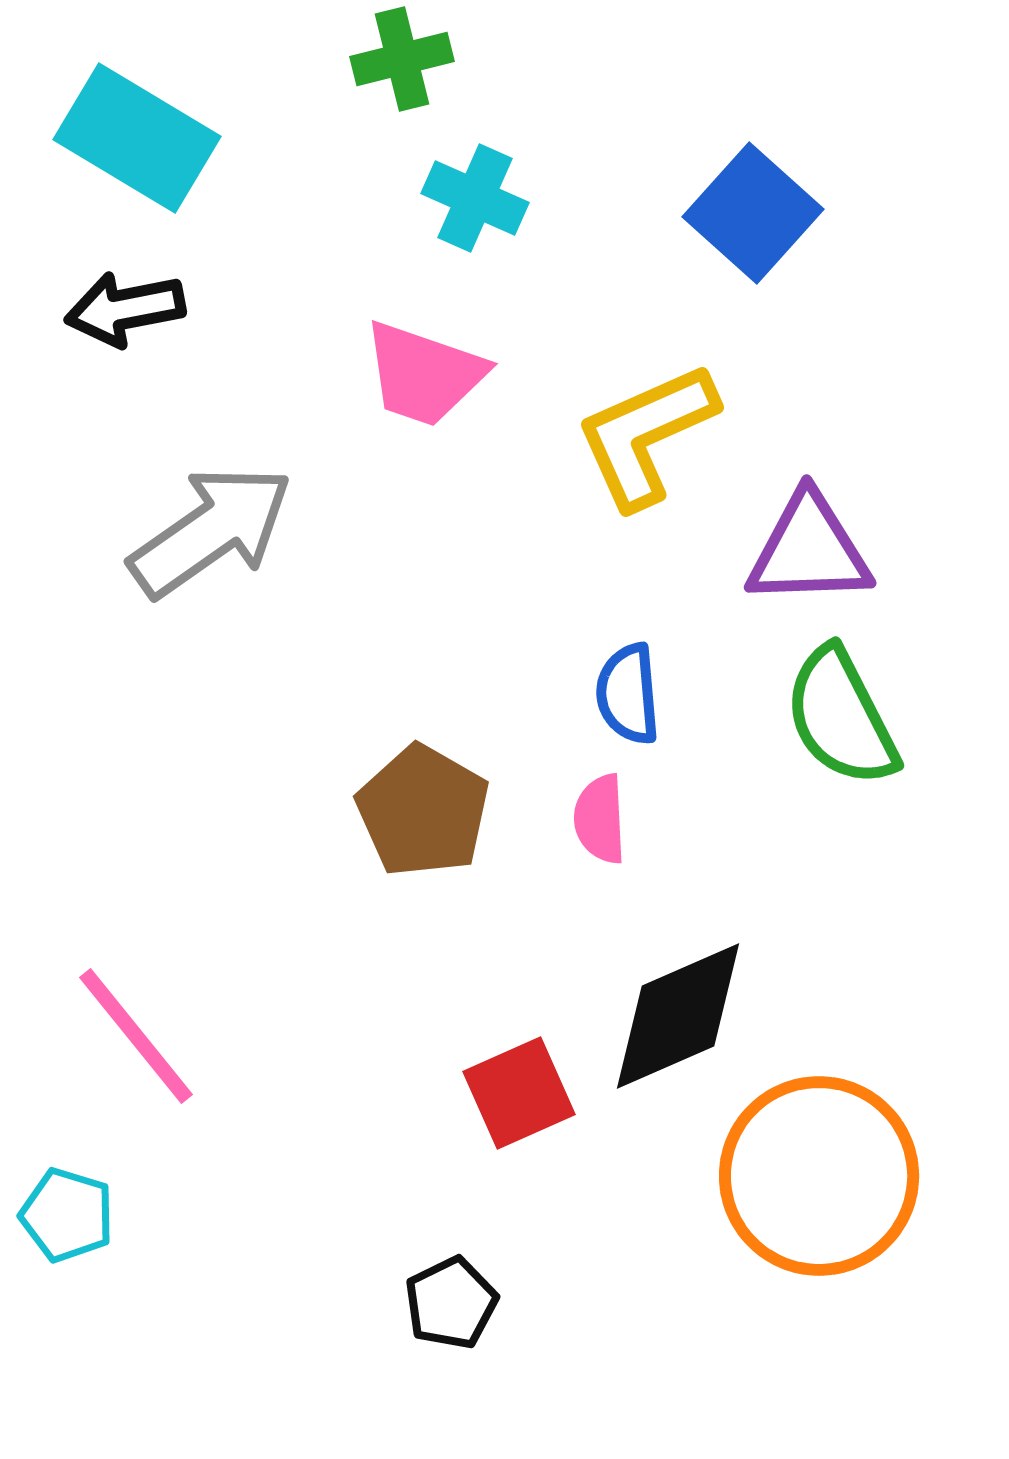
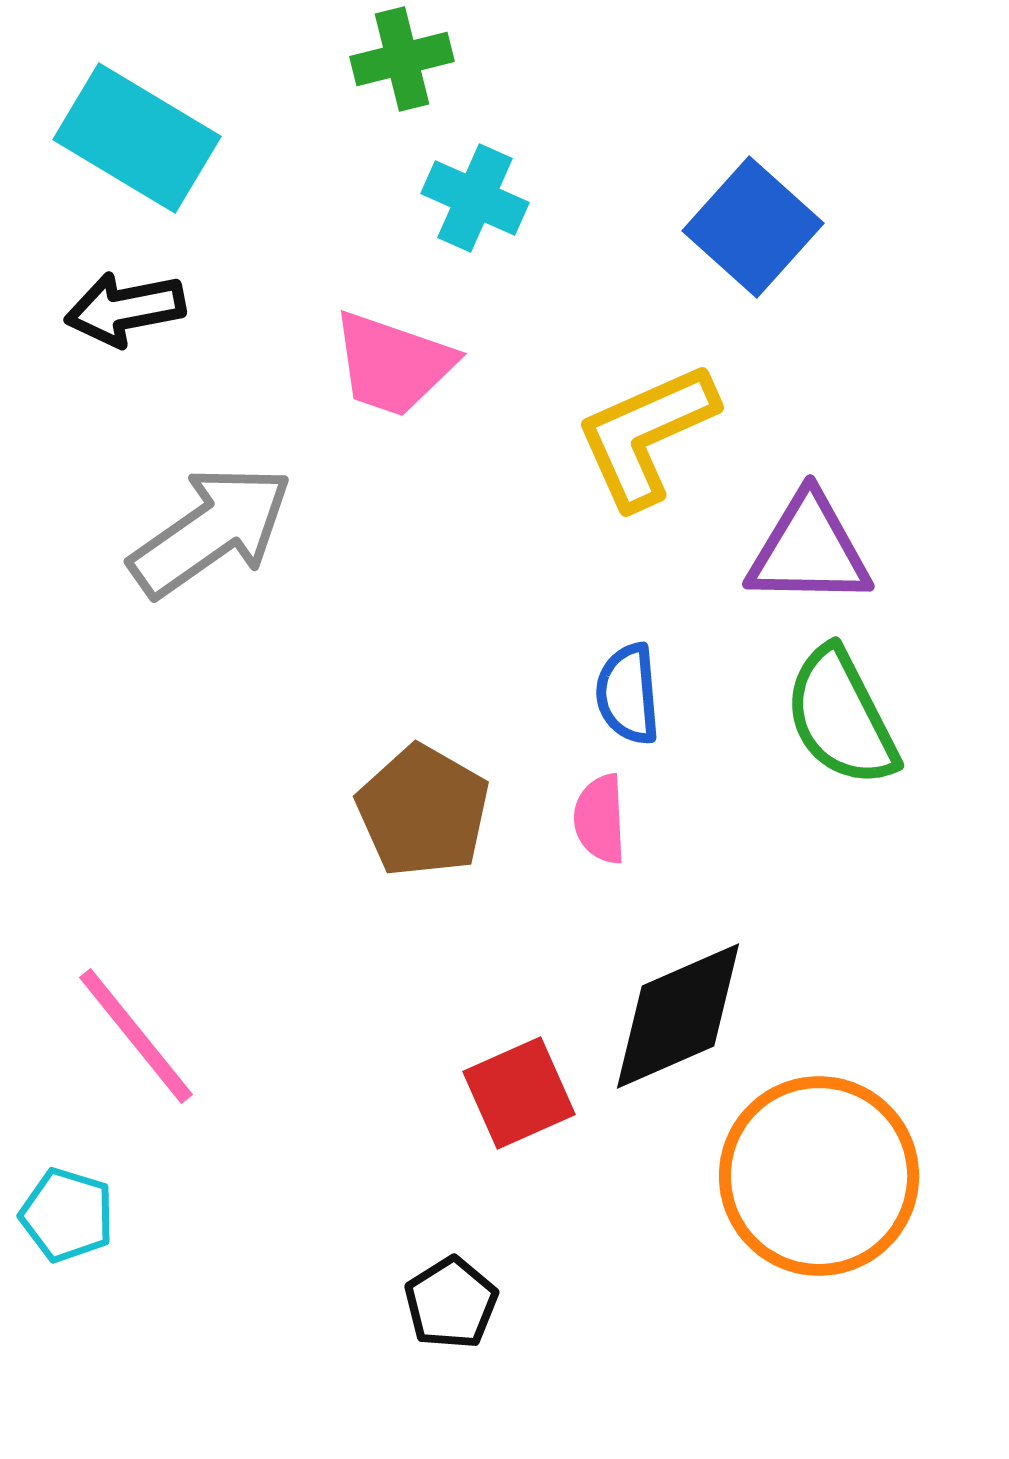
blue square: moved 14 px down
pink trapezoid: moved 31 px left, 10 px up
purple triangle: rotated 3 degrees clockwise
black pentagon: rotated 6 degrees counterclockwise
